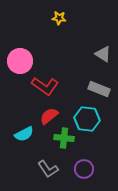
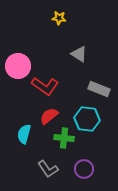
gray triangle: moved 24 px left
pink circle: moved 2 px left, 5 px down
cyan semicircle: rotated 132 degrees clockwise
